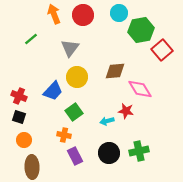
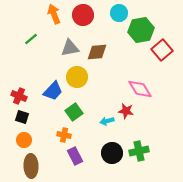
gray triangle: rotated 42 degrees clockwise
brown diamond: moved 18 px left, 19 px up
black square: moved 3 px right
black circle: moved 3 px right
brown ellipse: moved 1 px left, 1 px up
